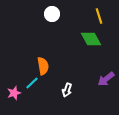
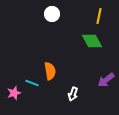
yellow line: rotated 28 degrees clockwise
green diamond: moved 1 px right, 2 px down
orange semicircle: moved 7 px right, 5 px down
purple arrow: moved 1 px down
cyan line: rotated 64 degrees clockwise
white arrow: moved 6 px right, 4 px down
